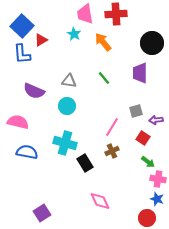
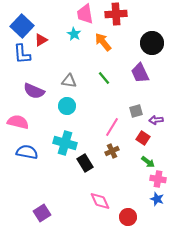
purple trapezoid: rotated 25 degrees counterclockwise
red circle: moved 19 px left, 1 px up
